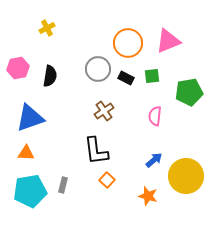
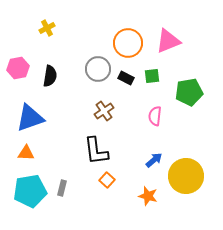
gray rectangle: moved 1 px left, 3 px down
